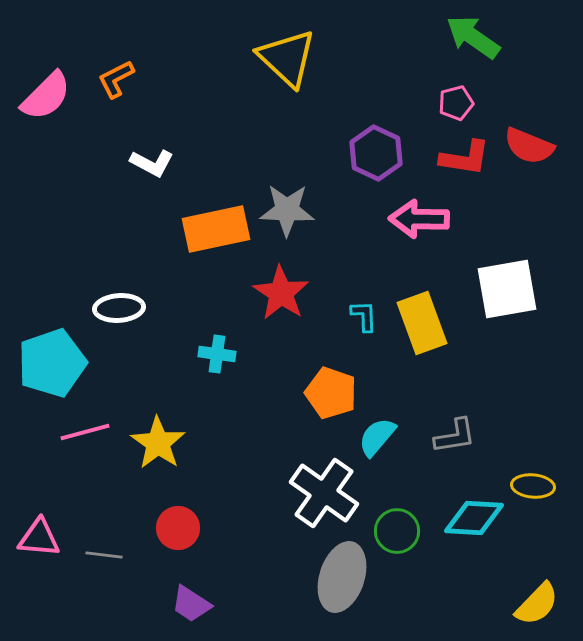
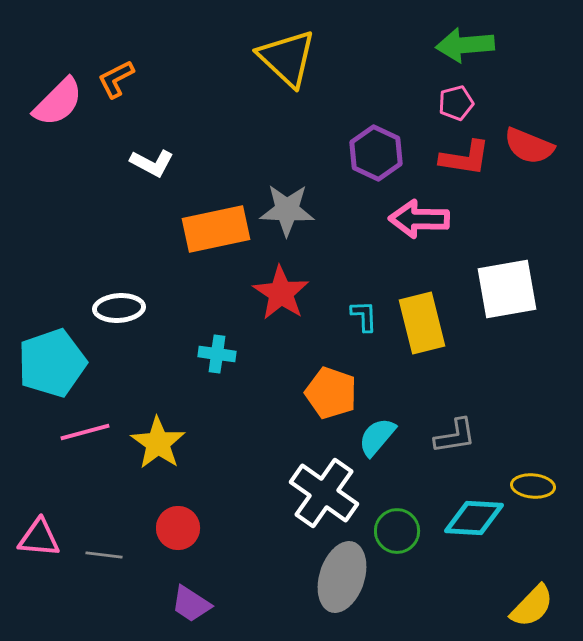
green arrow: moved 8 px left, 8 px down; rotated 40 degrees counterclockwise
pink semicircle: moved 12 px right, 6 px down
yellow rectangle: rotated 6 degrees clockwise
yellow semicircle: moved 5 px left, 2 px down
